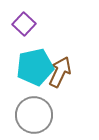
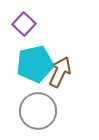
cyan pentagon: moved 3 px up
gray circle: moved 4 px right, 4 px up
